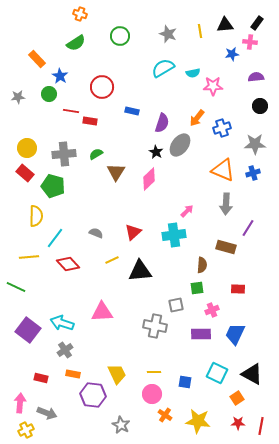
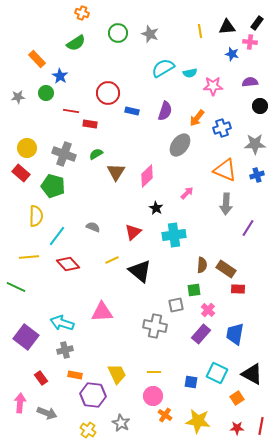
orange cross at (80, 14): moved 2 px right, 1 px up
black triangle at (225, 25): moved 2 px right, 2 px down
gray star at (168, 34): moved 18 px left
green circle at (120, 36): moved 2 px left, 3 px up
blue star at (232, 54): rotated 24 degrees clockwise
cyan semicircle at (193, 73): moved 3 px left
purple semicircle at (256, 77): moved 6 px left, 5 px down
red circle at (102, 87): moved 6 px right, 6 px down
green circle at (49, 94): moved 3 px left, 1 px up
red rectangle at (90, 121): moved 3 px down
purple semicircle at (162, 123): moved 3 px right, 12 px up
black star at (156, 152): moved 56 px down
gray cross at (64, 154): rotated 25 degrees clockwise
orange triangle at (223, 170): moved 2 px right
red rectangle at (25, 173): moved 4 px left
blue cross at (253, 173): moved 4 px right, 2 px down
pink diamond at (149, 179): moved 2 px left, 3 px up
pink arrow at (187, 211): moved 18 px up
gray semicircle at (96, 233): moved 3 px left, 6 px up
cyan line at (55, 238): moved 2 px right, 2 px up
brown rectangle at (226, 247): moved 22 px down; rotated 18 degrees clockwise
black triangle at (140, 271): rotated 45 degrees clockwise
green square at (197, 288): moved 3 px left, 2 px down
pink cross at (212, 310): moved 4 px left; rotated 24 degrees counterclockwise
purple square at (28, 330): moved 2 px left, 7 px down
purple rectangle at (201, 334): rotated 48 degrees counterclockwise
blue trapezoid at (235, 334): rotated 15 degrees counterclockwise
gray cross at (65, 350): rotated 21 degrees clockwise
orange rectangle at (73, 374): moved 2 px right, 1 px down
red rectangle at (41, 378): rotated 40 degrees clockwise
blue square at (185, 382): moved 6 px right
pink circle at (152, 394): moved 1 px right, 2 px down
red star at (238, 423): moved 1 px left, 5 px down
gray star at (121, 425): moved 2 px up
yellow cross at (26, 430): moved 62 px right; rotated 28 degrees counterclockwise
